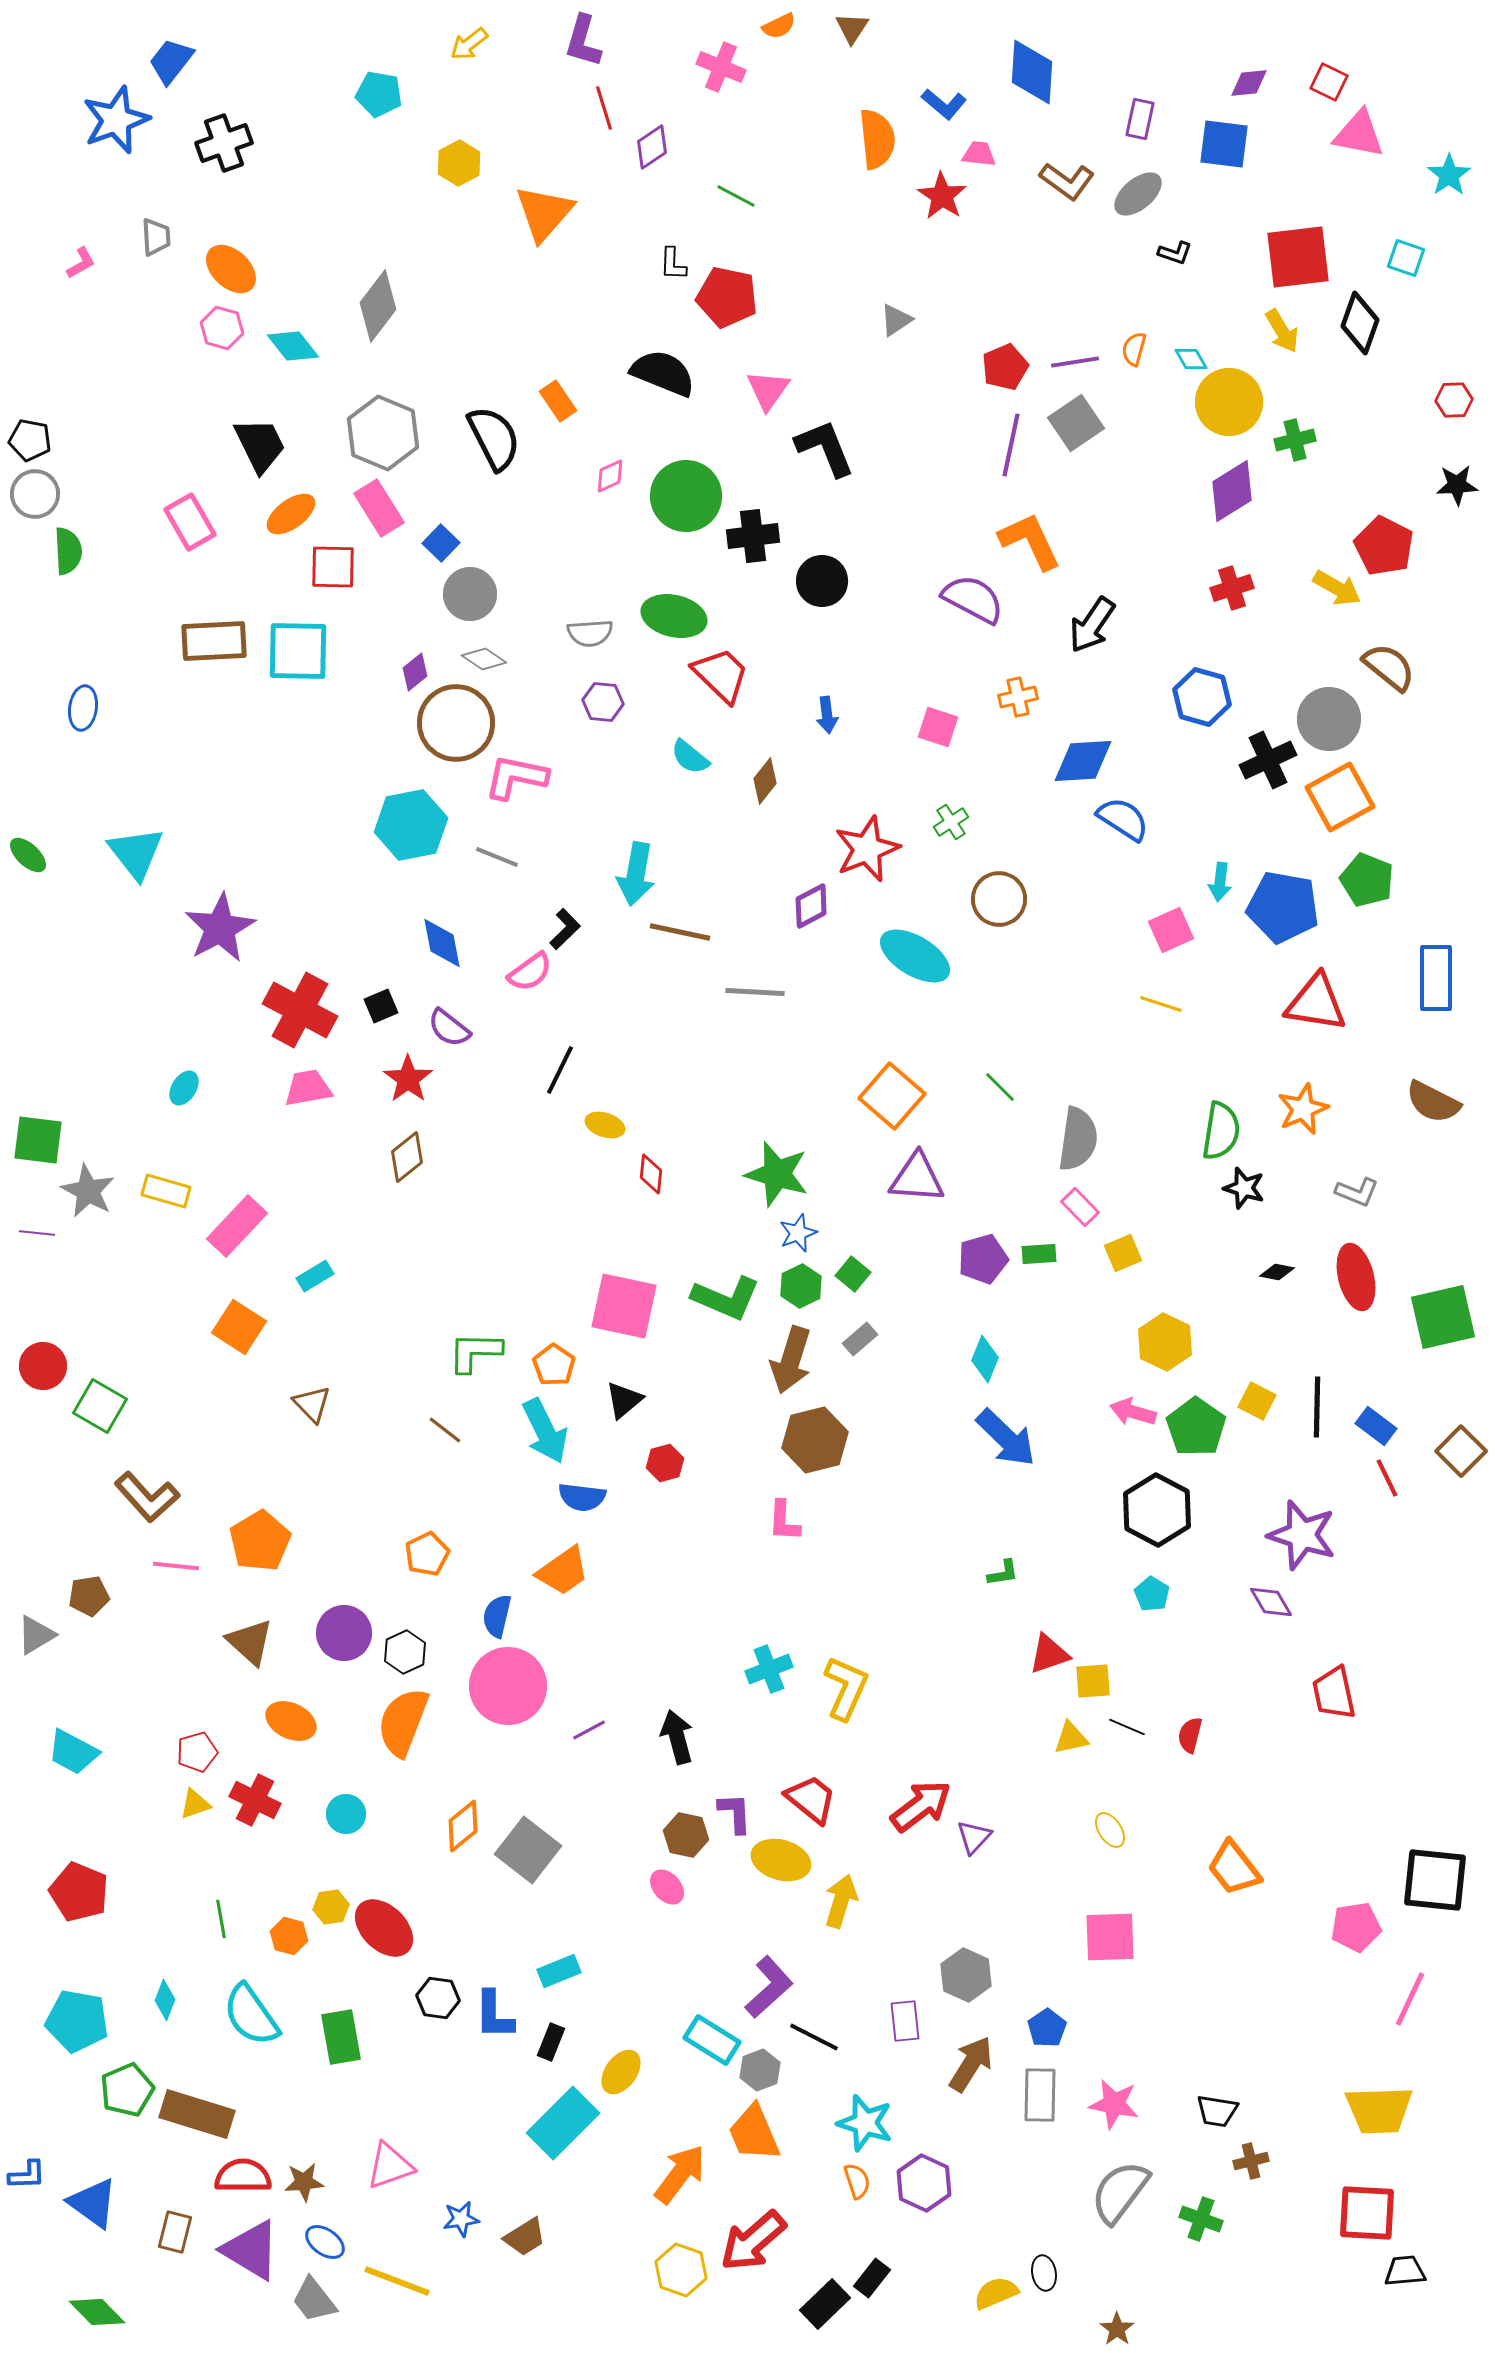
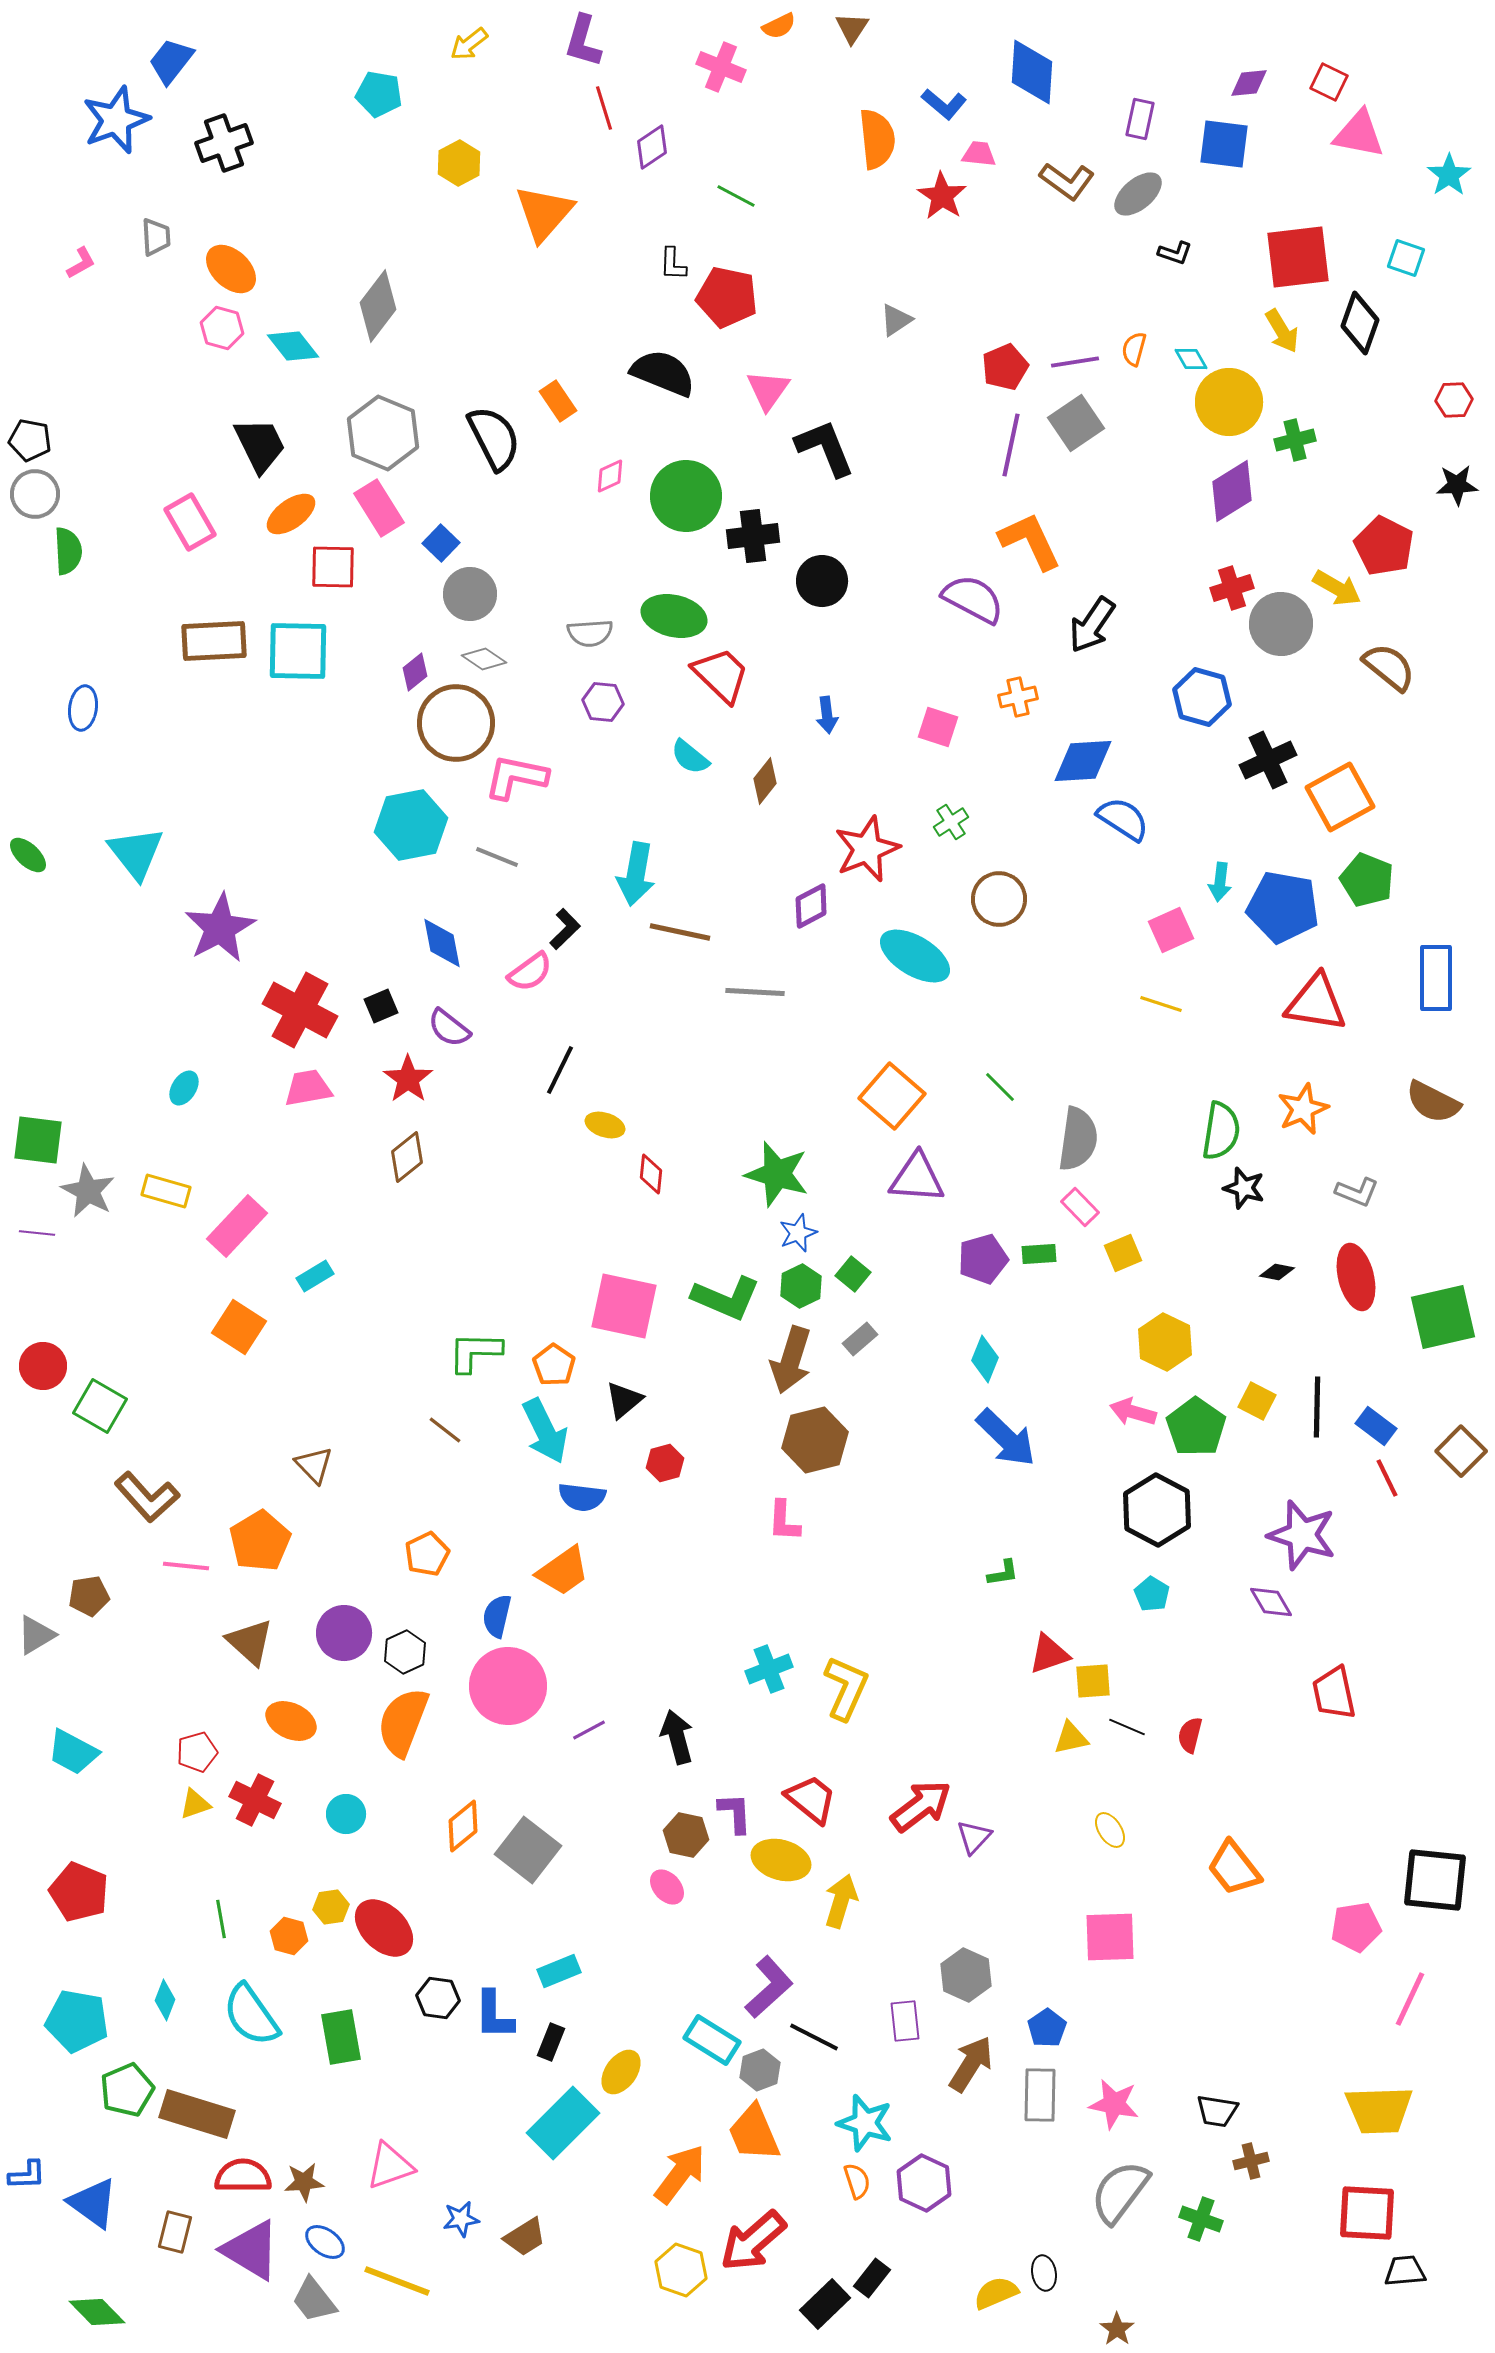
gray circle at (1329, 719): moved 48 px left, 95 px up
brown triangle at (312, 1404): moved 2 px right, 61 px down
pink line at (176, 1566): moved 10 px right
